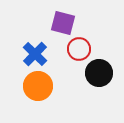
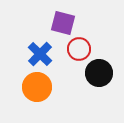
blue cross: moved 5 px right
orange circle: moved 1 px left, 1 px down
